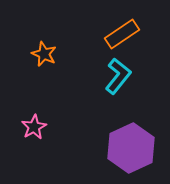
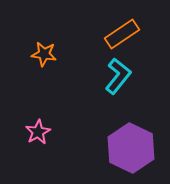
orange star: rotated 15 degrees counterclockwise
pink star: moved 4 px right, 5 px down
purple hexagon: rotated 9 degrees counterclockwise
